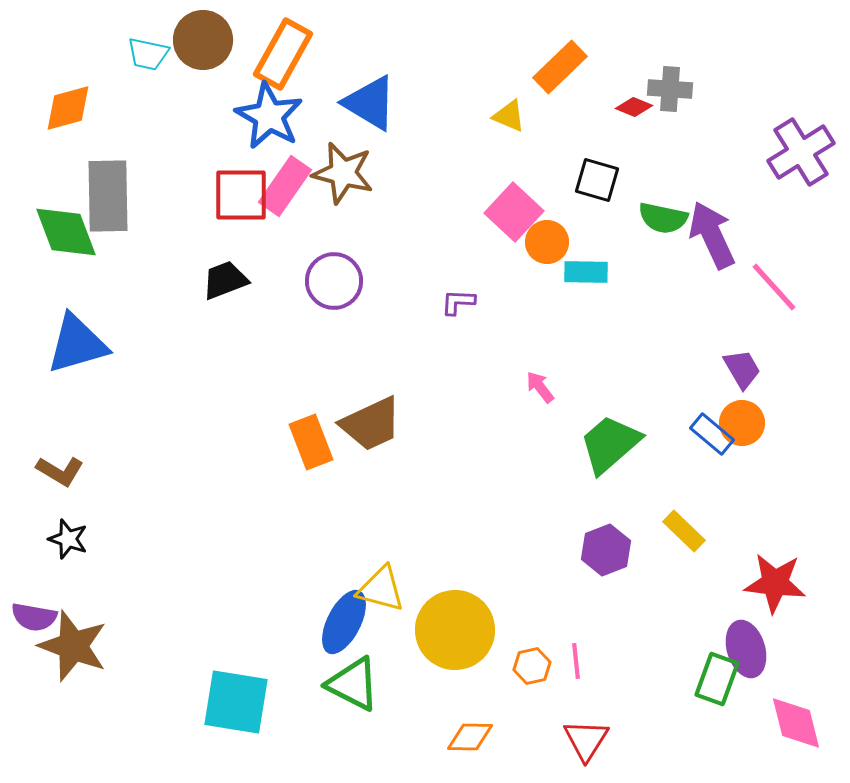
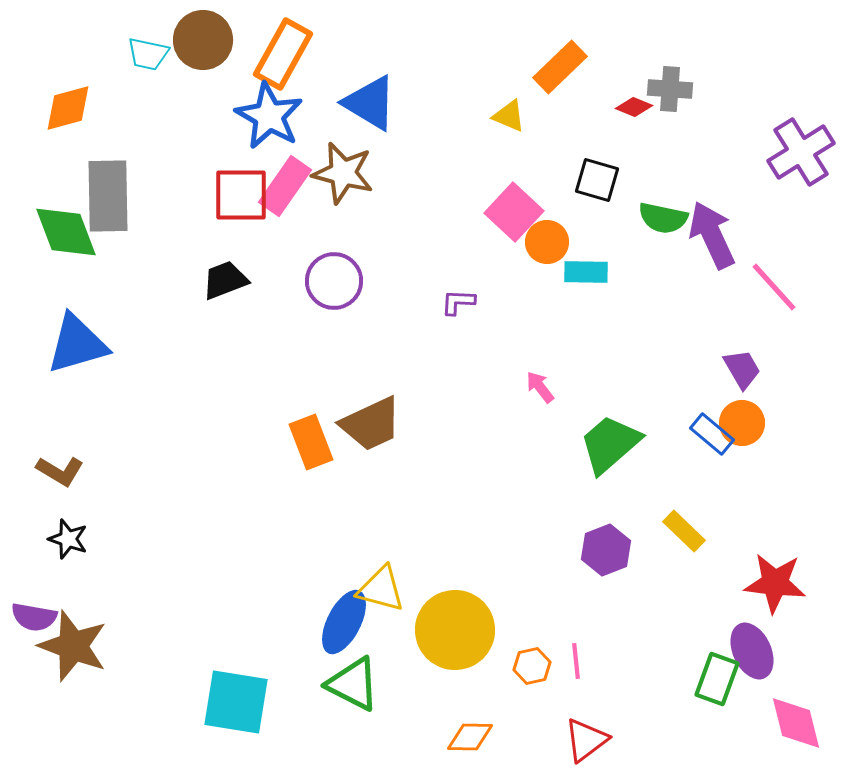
purple ellipse at (746, 649): moved 6 px right, 2 px down; rotated 8 degrees counterclockwise
red triangle at (586, 740): rotated 21 degrees clockwise
